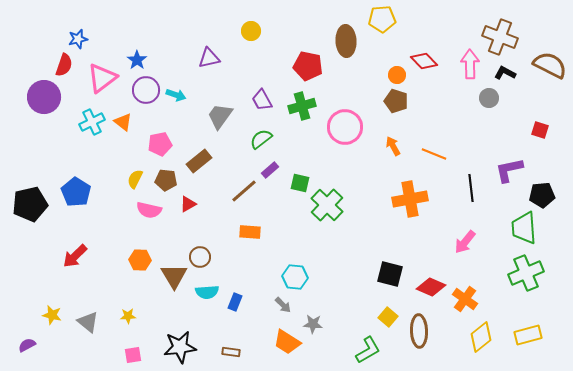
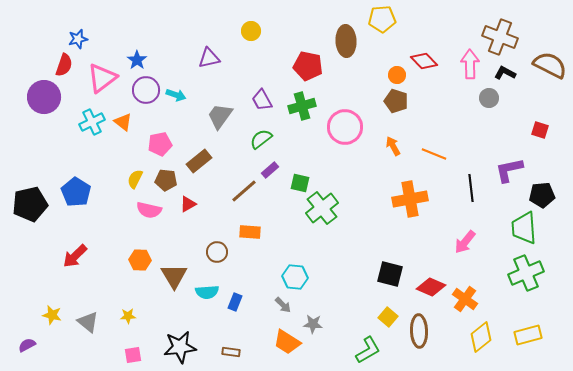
green cross at (327, 205): moved 5 px left, 3 px down; rotated 8 degrees clockwise
brown circle at (200, 257): moved 17 px right, 5 px up
